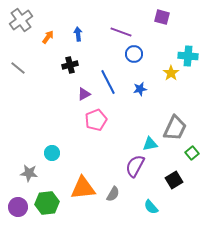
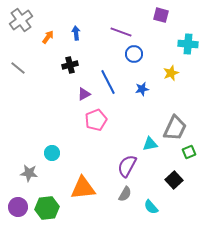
purple square: moved 1 px left, 2 px up
blue arrow: moved 2 px left, 1 px up
cyan cross: moved 12 px up
yellow star: rotated 14 degrees clockwise
blue star: moved 2 px right
green square: moved 3 px left, 1 px up; rotated 16 degrees clockwise
purple semicircle: moved 8 px left
black square: rotated 12 degrees counterclockwise
gray semicircle: moved 12 px right
green hexagon: moved 5 px down
